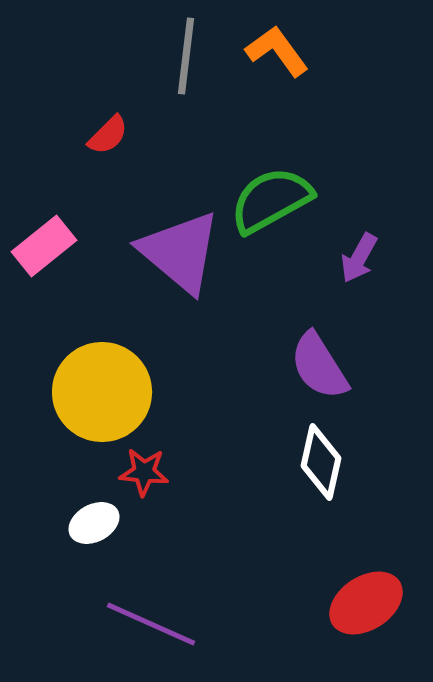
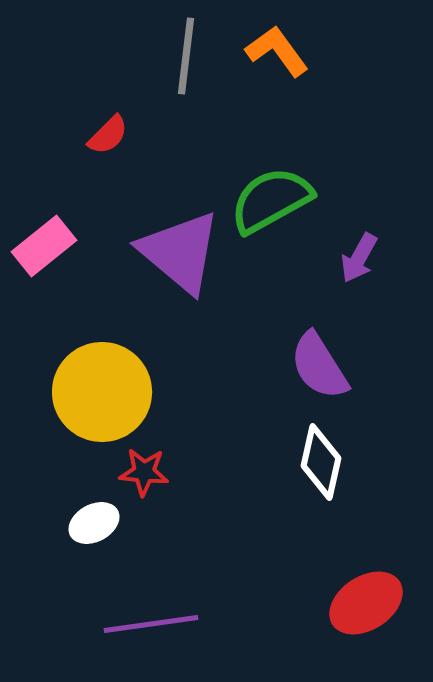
purple line: rotated 32 degrees counterclockwise
